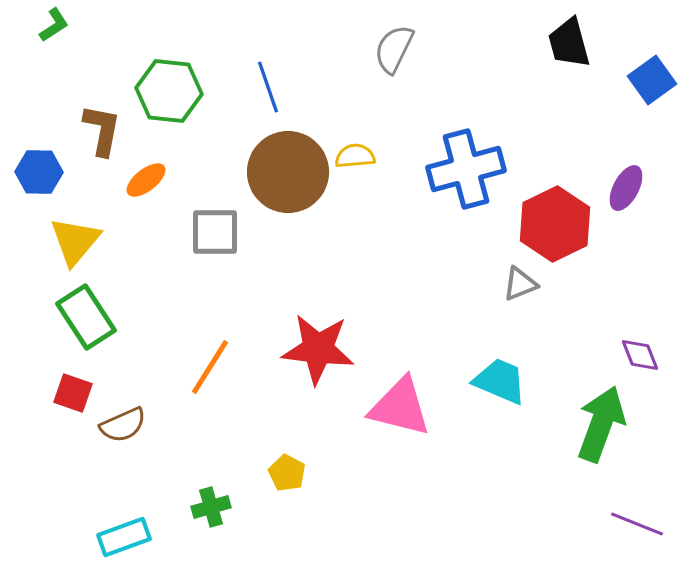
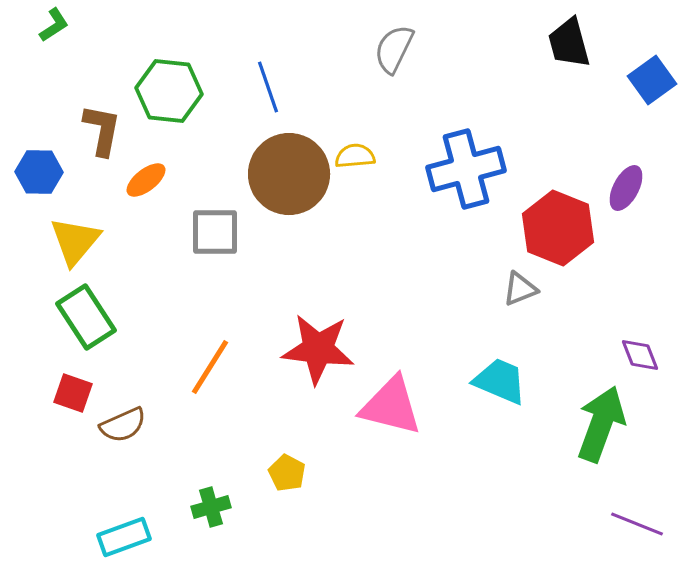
brown circle: moved 1 px right, 2 px down
red hexagon: moved 3 px right, 4 px down; rotated 12 degrees counterclockwise
gray triangle: moved 5 px down
pink triangle: moved 9 px left, 1 px up
